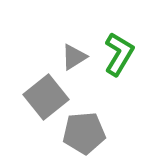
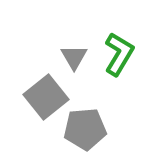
gray triangle: rotated 28 degrees counterclockwise
gray pentagon: moved 1 px right, 4 px up
